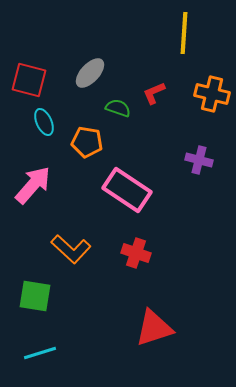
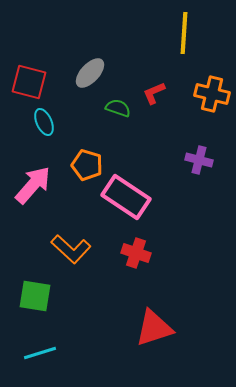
red square: moved 2 px down
orange pentagon: moved 23 px down; rotated 8 degrees clockwise
pink rectangle: moved 1 px left, 7 px down
